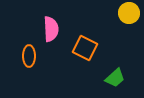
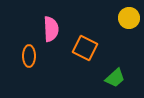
yellow circle: moved 5 px down
